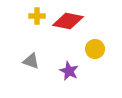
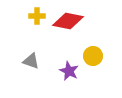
yellow circle: moved 2 px left, 7 px down
